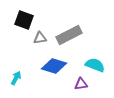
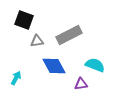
gray triangle: moved 3 px left, 3 px down
blue diamond: rotated 45 degrees clockwise
